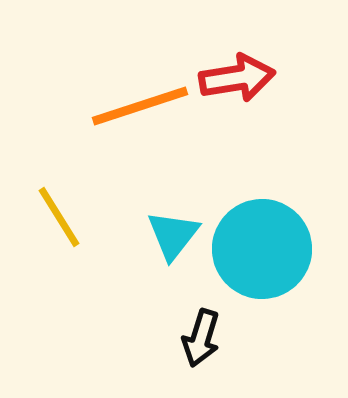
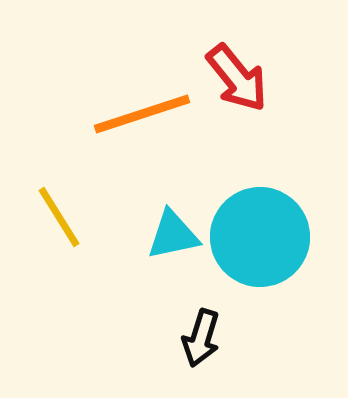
red arrow: rotated 60 degrees clockwise
orange line: moved 2 px right, 8 px down
cyan triangle: rotated 40 degrees clockwise
cyan circle: moved 2 px left, 12 px up
